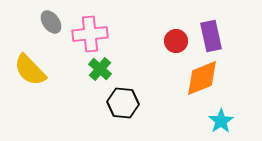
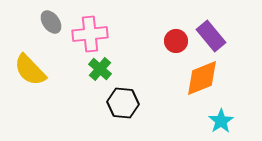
purple rectangle: rotated 28 degrees counterclockwise
